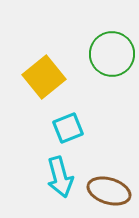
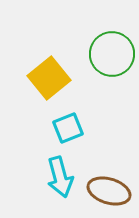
yellow square: moved 5 px right, 1 px down
